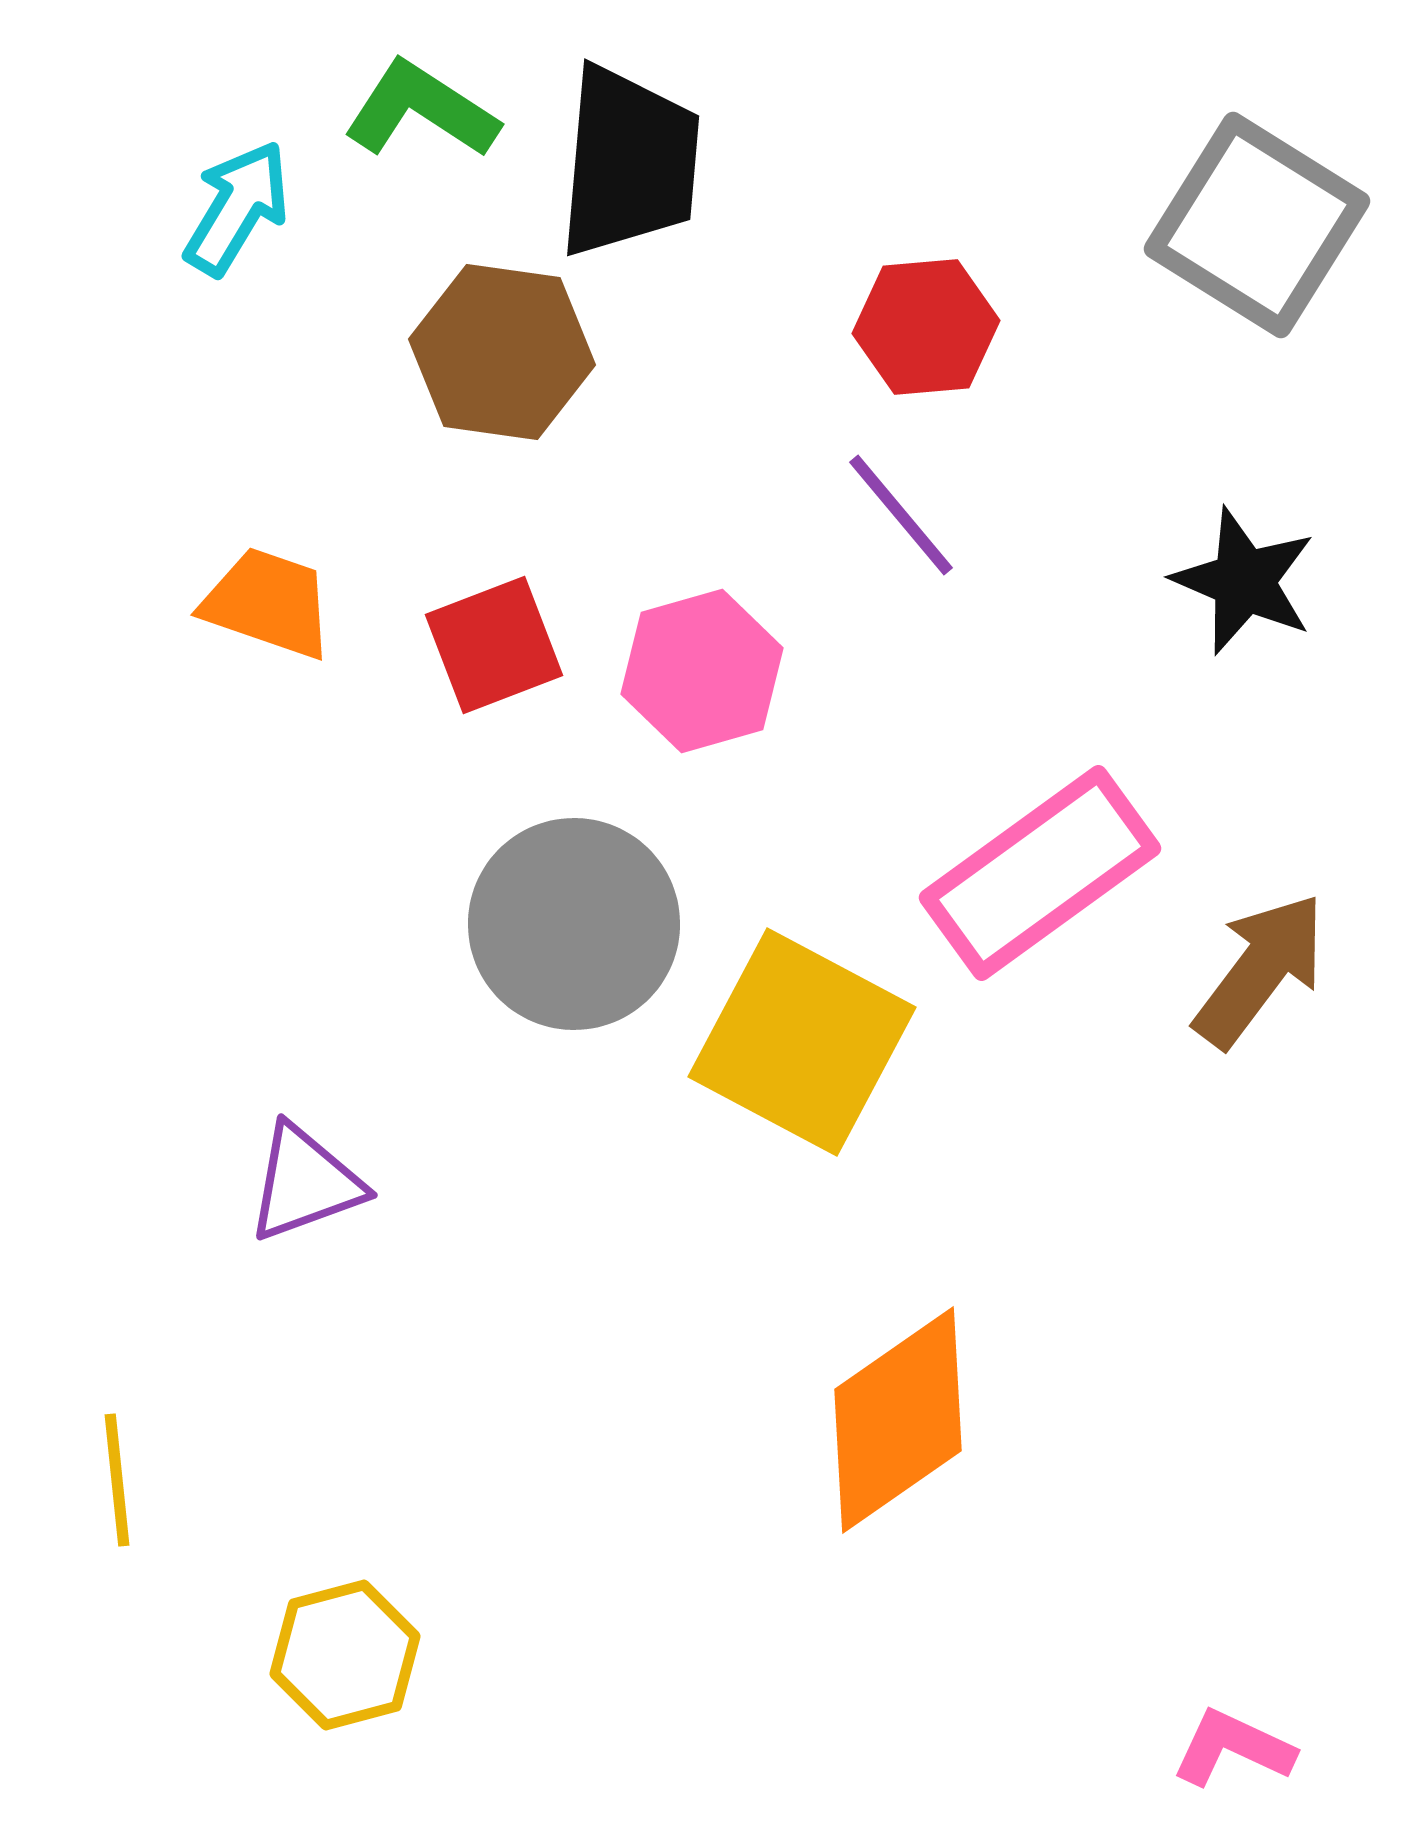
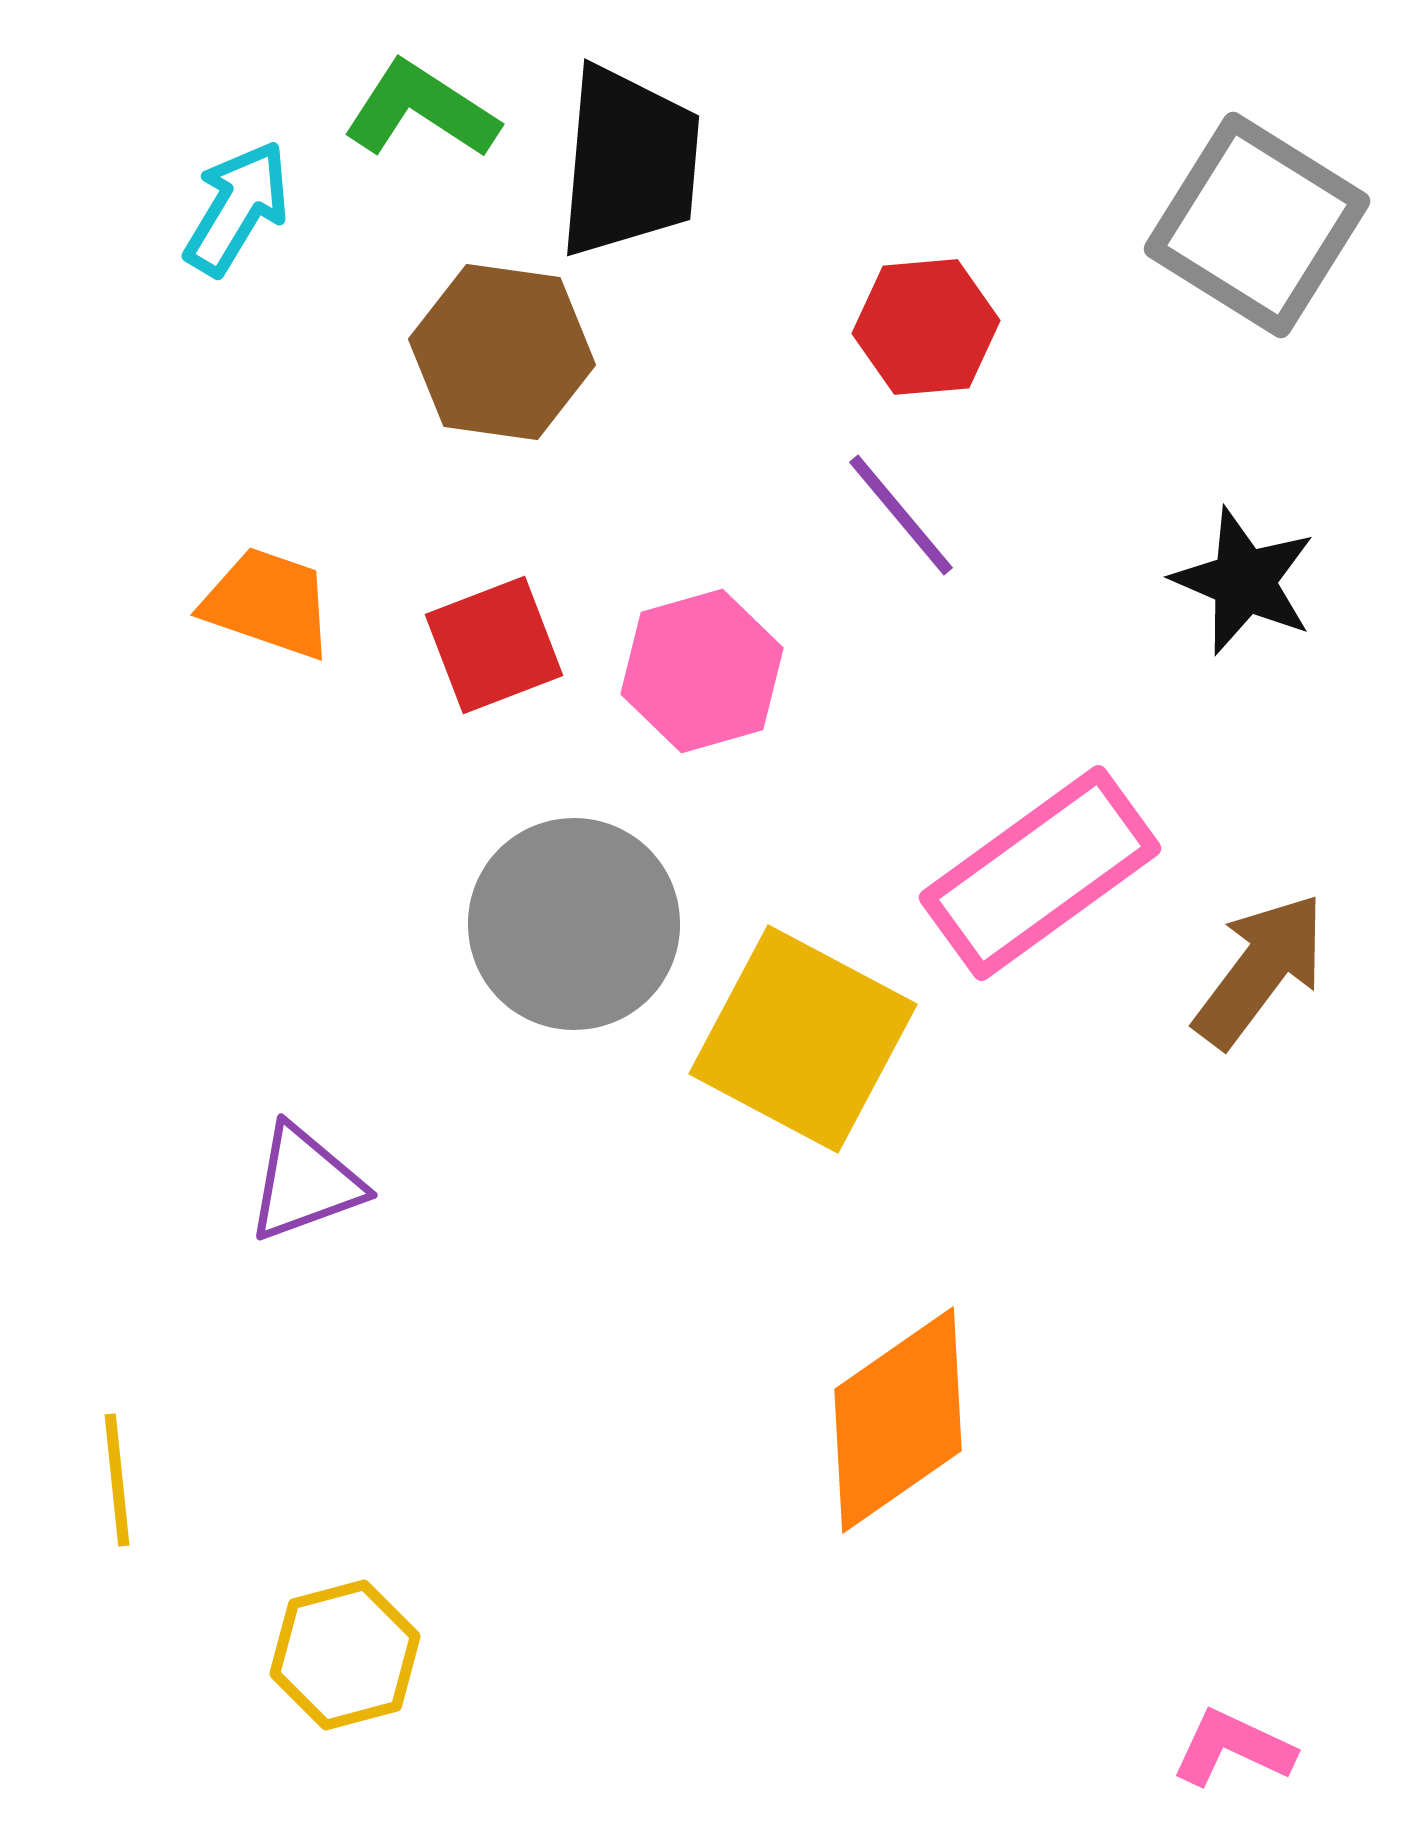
yellow square: moved 1 px right, 3 px up
